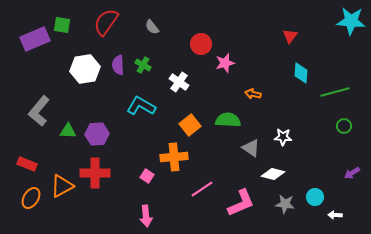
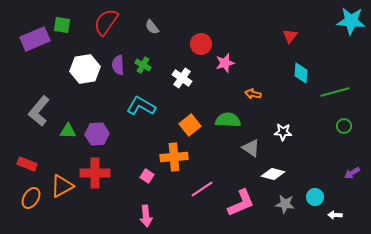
white cross: moved 3 px right, 4 px up
white star: moved 5 px up
